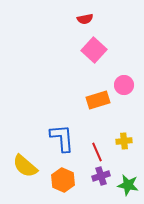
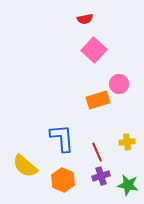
pink circle: moved 5 px left, 1 px up
yellow cross: moved 3 px right, 1 px down
